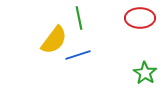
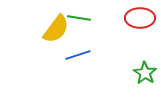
green line: rotated 70 degrees counterclockwise
yellow semicircle: moved 2 px right, 11 px up
